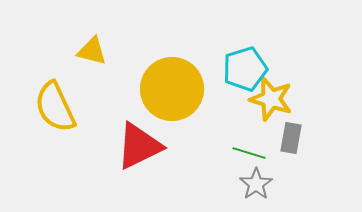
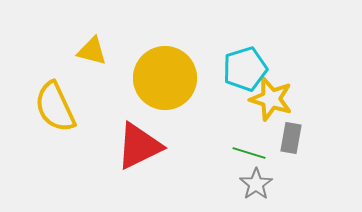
yellow circle: moved 7 px left, 11 px up
